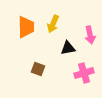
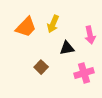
orange trapezoid: rotated 45 degrees clockwise
black triangle: moved 1 px left
brown square: moved 3 px right, 2 px up; rotated 24 degrees clockwise
